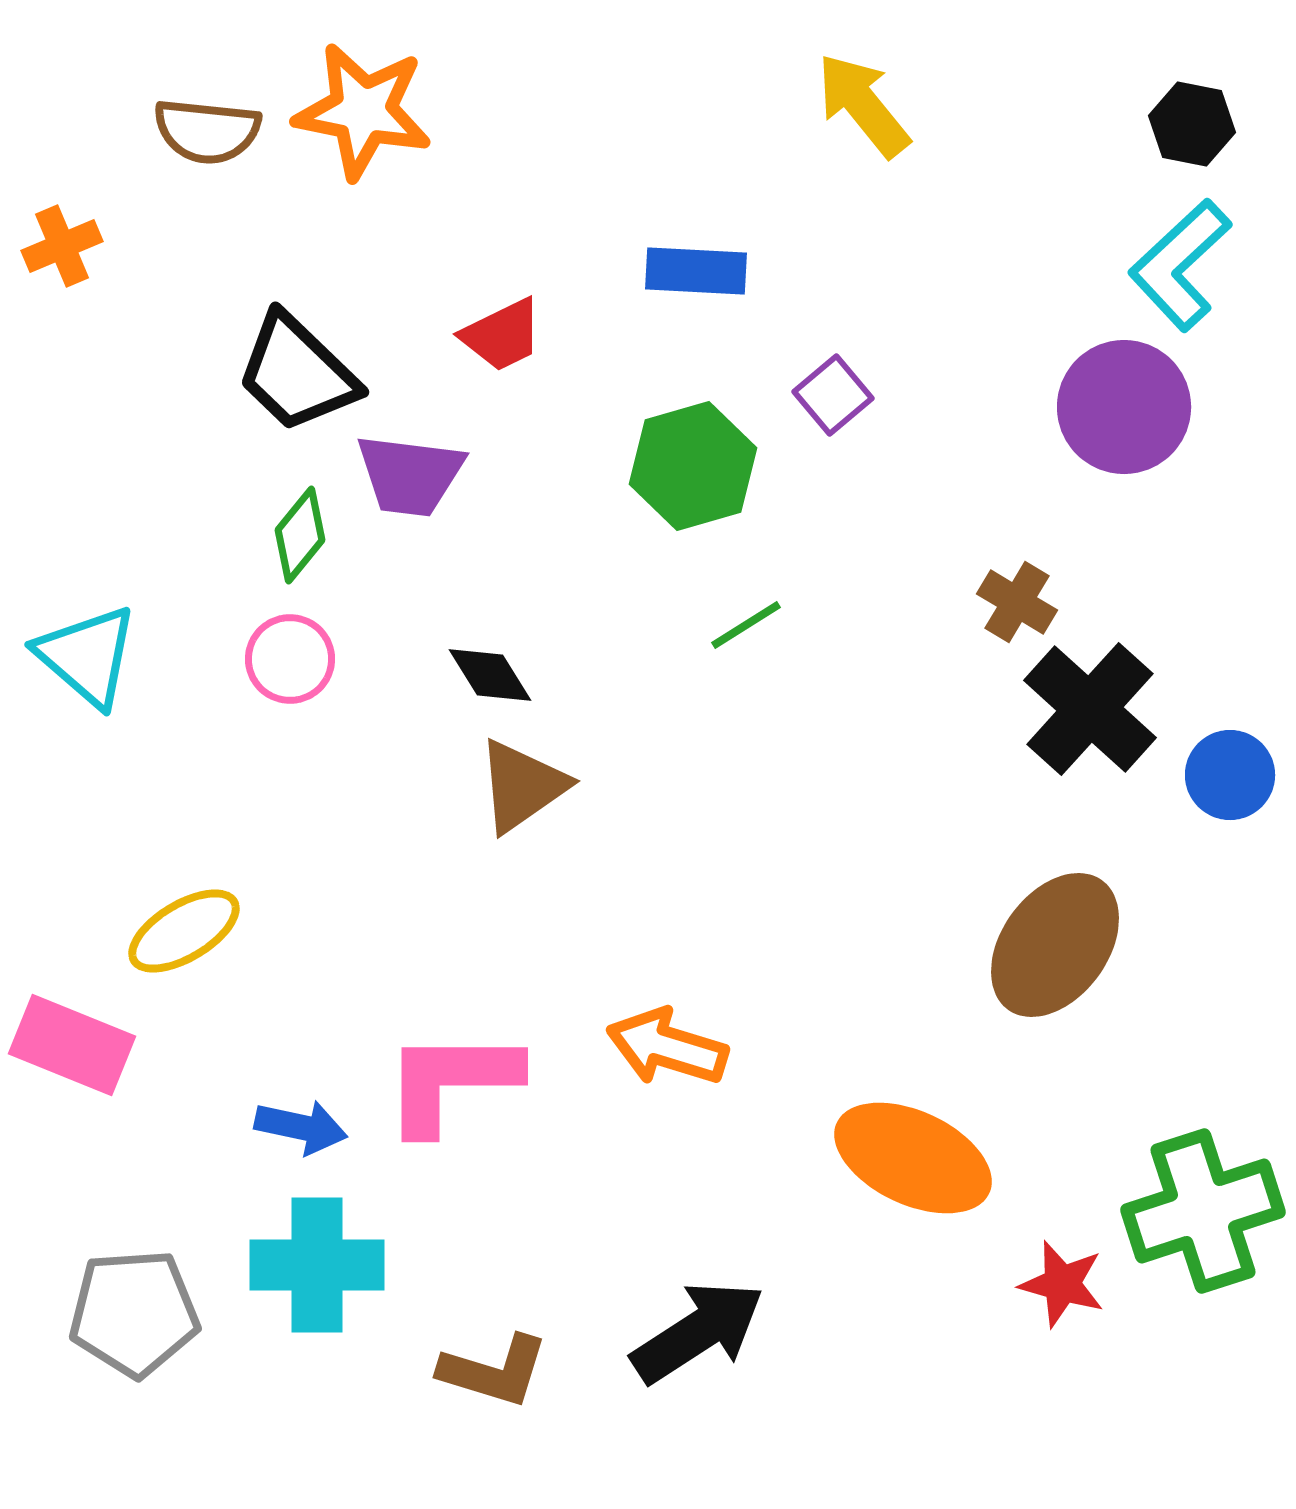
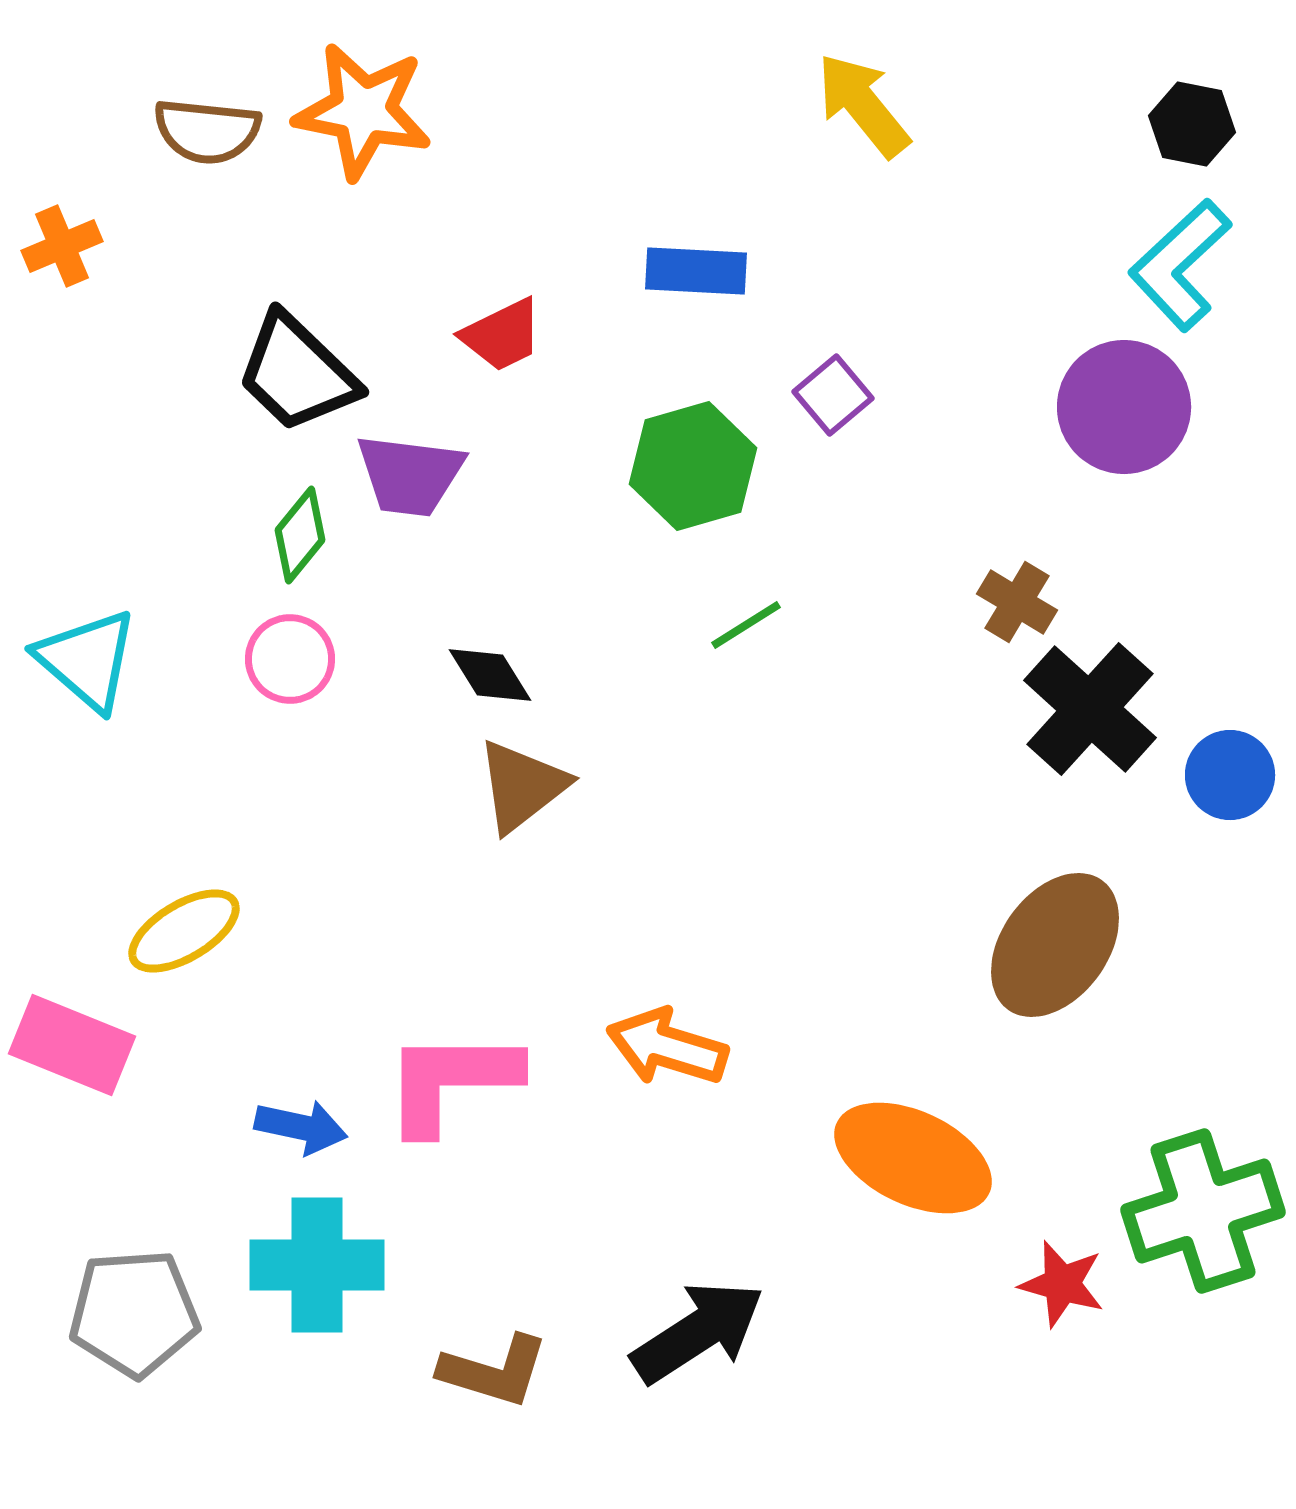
cyan triangle: moved 4 px down
brown triangle: rotated 3 degrees counterclockwise
